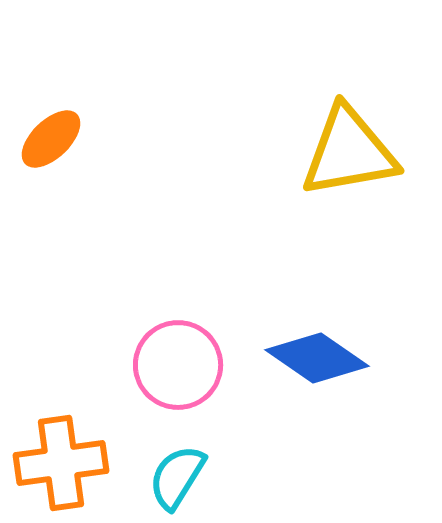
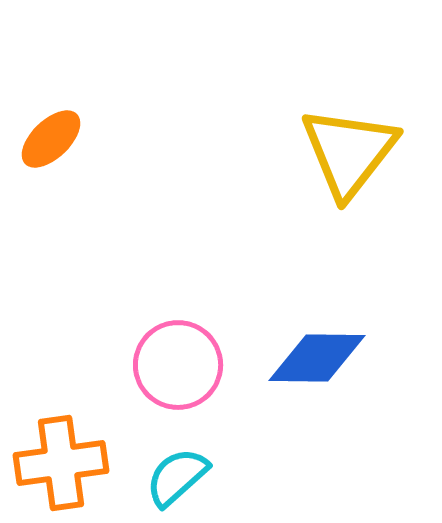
yellow triangle: rotated 42 degrees counterclockwise
blue diamond: rotated 34 degrees counterclockwise
cyan semicircle: rotated 16 degrees clockwise
